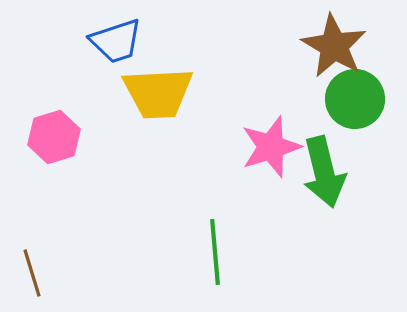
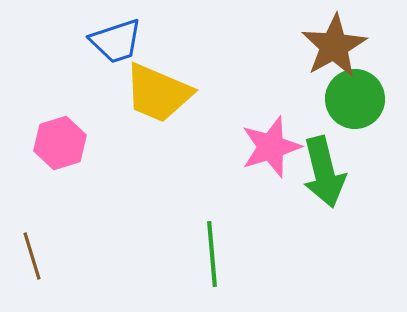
brown star: rotated 12 degrees clockwise
yellow trapezoid: rotated 26 degrees clockwise
pink hexagon: moved 6 px right, 6 px down
green line: moved 3 px left, 2 px down
brown line: moved 17 px up
